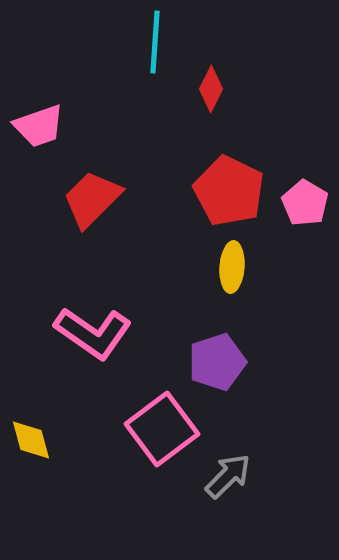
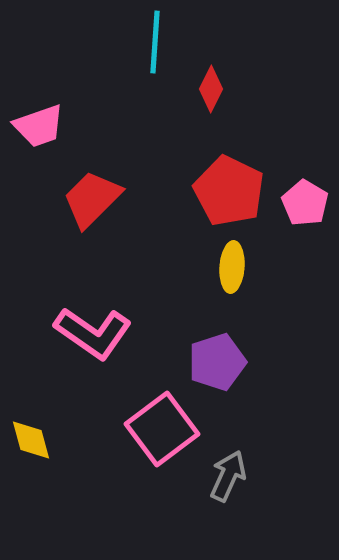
gray arrow: rotated 21 degrees counterclockwise
